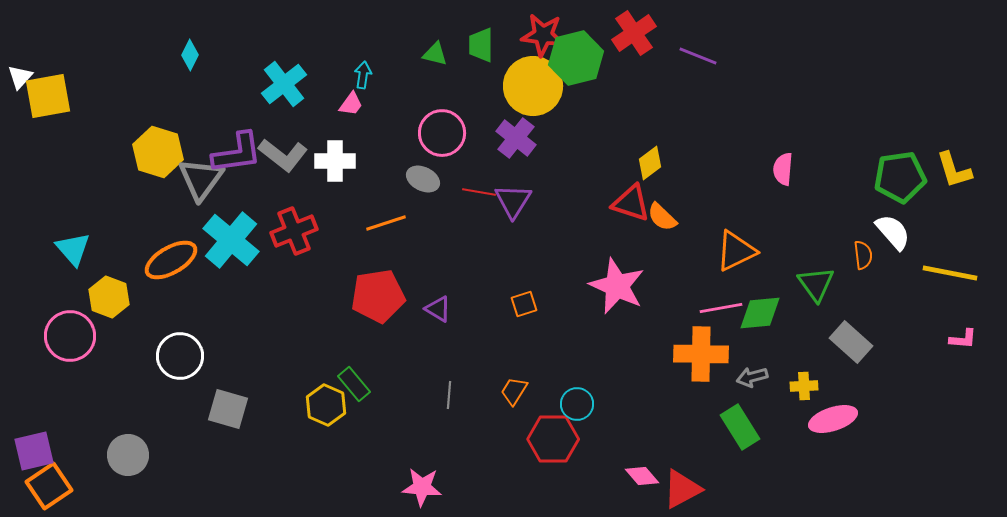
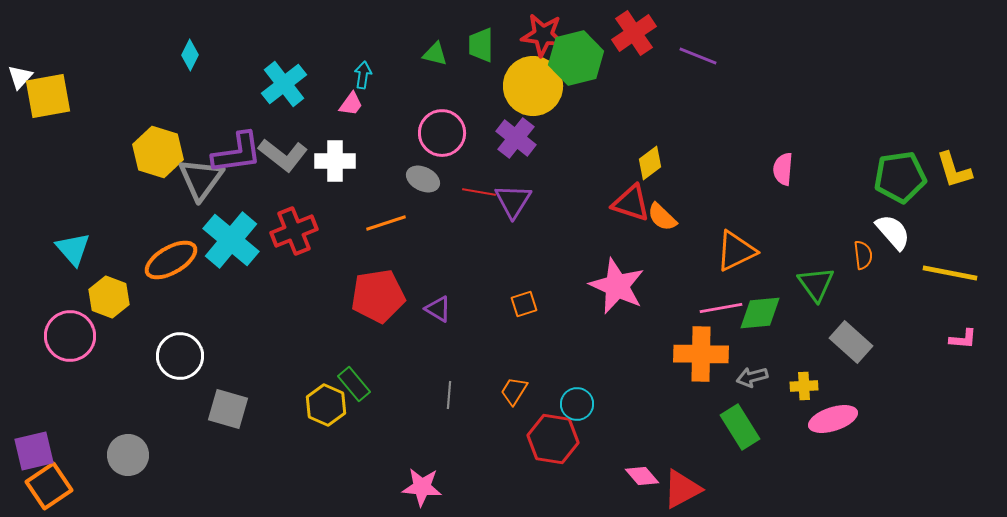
red hexagon at (553, 439): rotated 9 degrees clockwise
